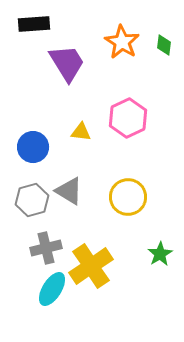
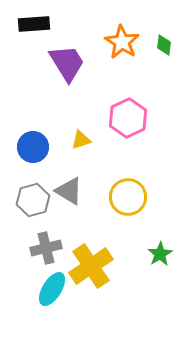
yellow triangle: moved 8 px down; rotated 25 degrees counterclockwise
gray hexagon: moved 1 px right
